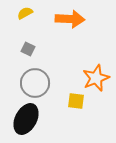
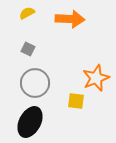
yellow semicircle: moved 2 px right
black ellipse: moved 4 px right, 3 px down
